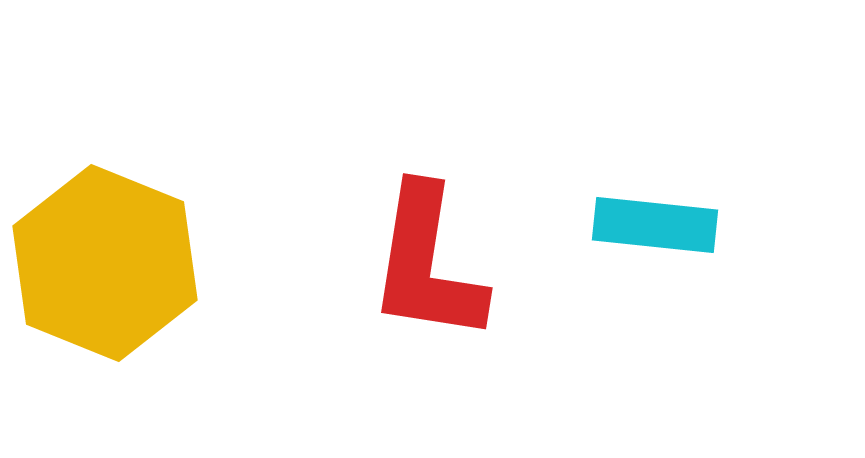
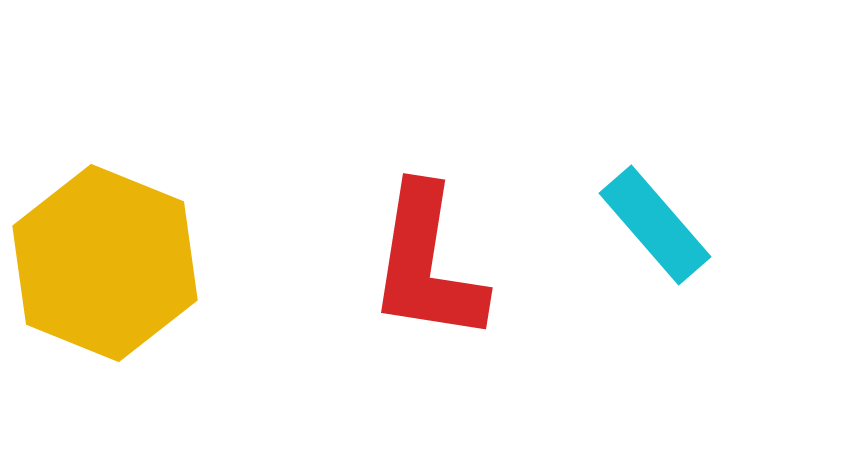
cyan rectangle: rotated 43 degrees clockwise
